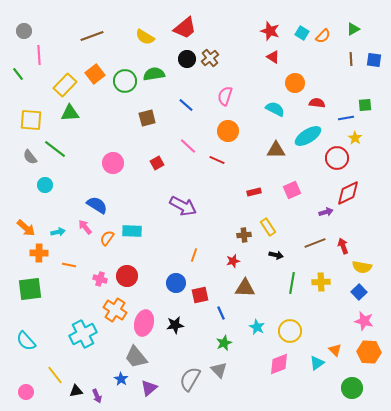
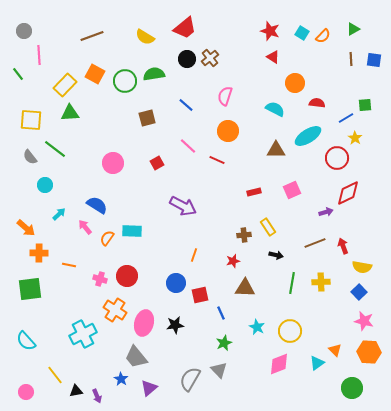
orange square at (95, 74): rotated 24 degrees counterclockwise
blue line at (346, 118): rotated 21 degrees counterclockwise
cyan arrow at (58, 232): moved 1 px right, 18 px up; rotated 32 degrees counterclockwise
